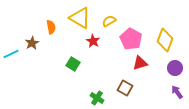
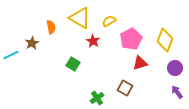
pink pentagon: rotated 15 degrees clockwise
cyan line: moved 1 px down
green cross: rotated 24 degrees clockwise
